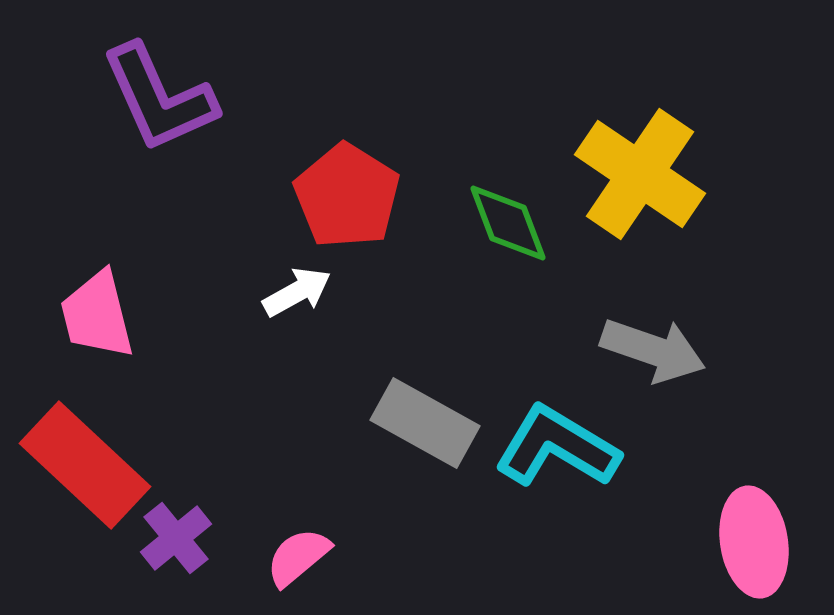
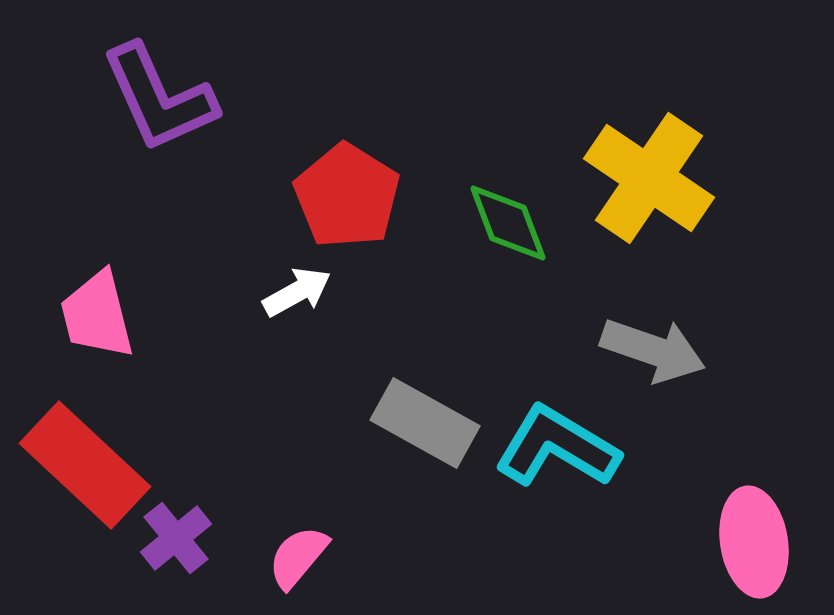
yellow cross: moved 9 px right, 4 px down
pink semicircle: rotated 10 degrees counterclockwise
